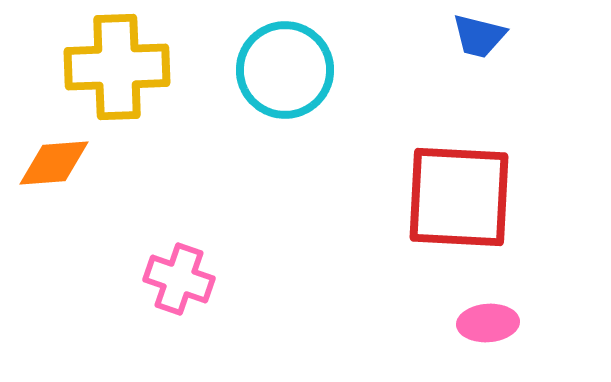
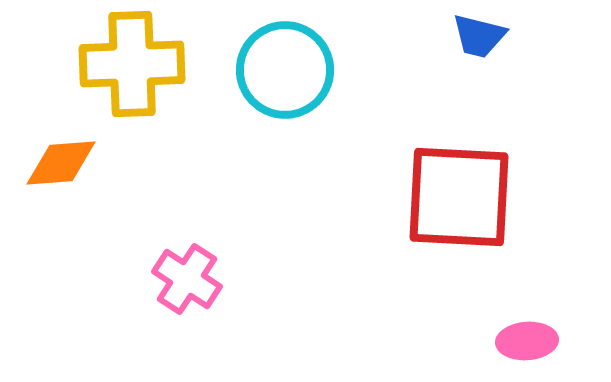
yellow cross: moved 15 px right, 3 px up
orange diamond: moved 7 px right
pink cross: moved 8 px right; rotated 14 degrees clockwise
pink ellipse: moved 39 px right, 18 px down
